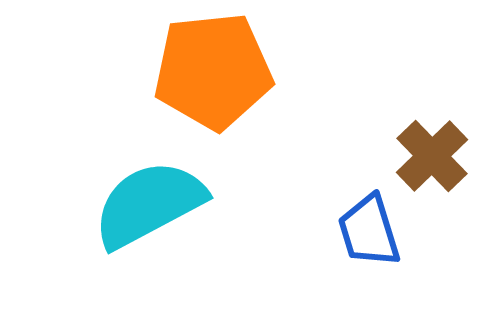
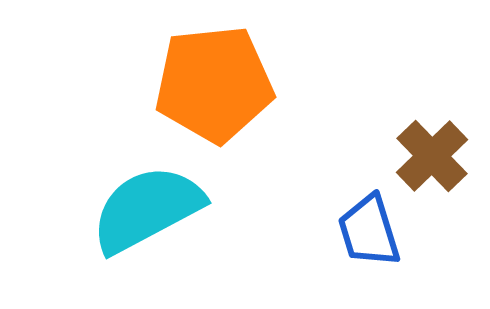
orange pentagon: moved 1 px right, 13 px down
cyan semicircle: moved 2 px left, 5 px down
